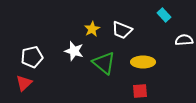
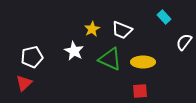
cyan rectangle: moved 2 px down
white semicircle: moved 2 px down; rotated 48 degrees counterclockwise
white star: rotated 12 degrees clockwise
green triangle: moved 6 px right, 4 px up; rotated 15 degrees counterclockwise
